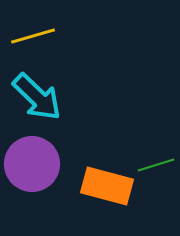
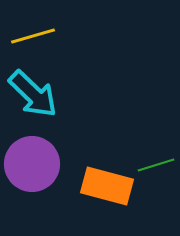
cyan arrow: moved 4 px left, 3 px up
